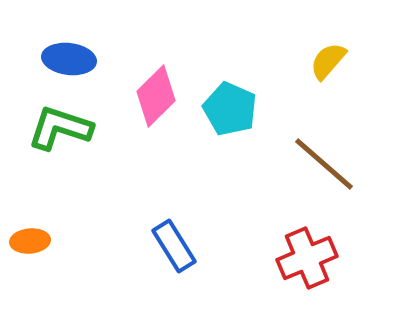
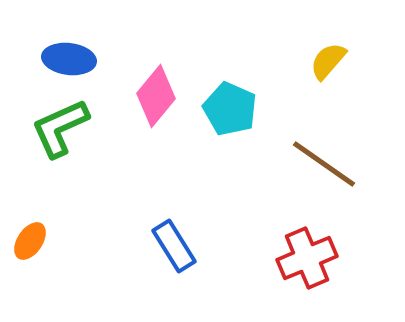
pink diamond: rotated 6 degrees counterclockwise
green L-shape: rotated 42 degrees counterclockwise
brown line: rotated 6 degrees counterclockwise
orange ellipse: rotated 51 degrees counterclockwise
